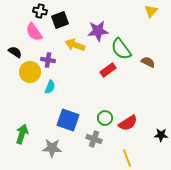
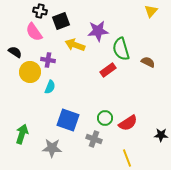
black square: moved 1 px right, 1 px down
green semicircle: rotated 20 degrees clockwise
